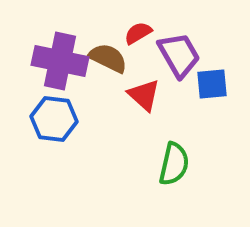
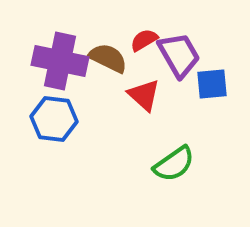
red semicircle: moved 6 px right, 7 px down
green semicircle: rotated 42 degrees clockwise
